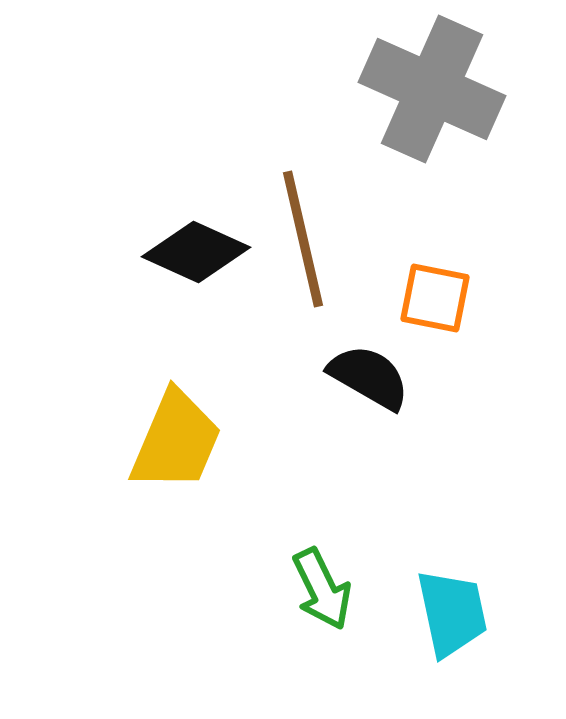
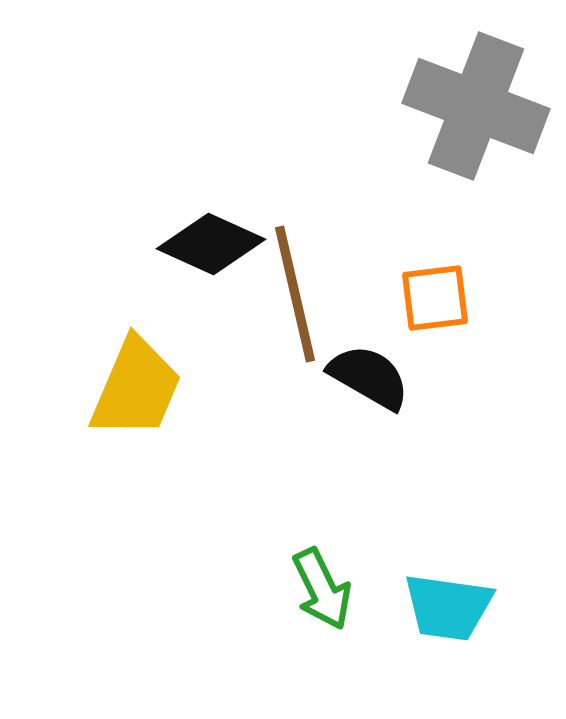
gray cross: moved 44 px right, 17 px down; rotated 3 degrees counterclockwise
brown line: moved 8 px left, 55 px down
black diamond: moved 15 px right, 8 px up
orange square: rotated 18 degrees counterclockwise
yellow trapezoid: moved 40 px left, 53 px up
cyan trapezoid: moved 4 px left, 6 px up; rotated 110 degrees clockwise
